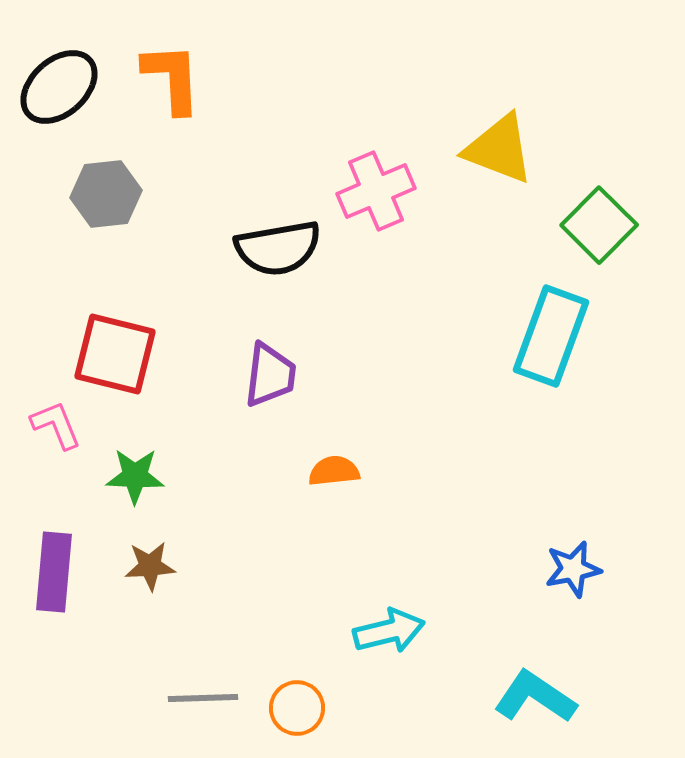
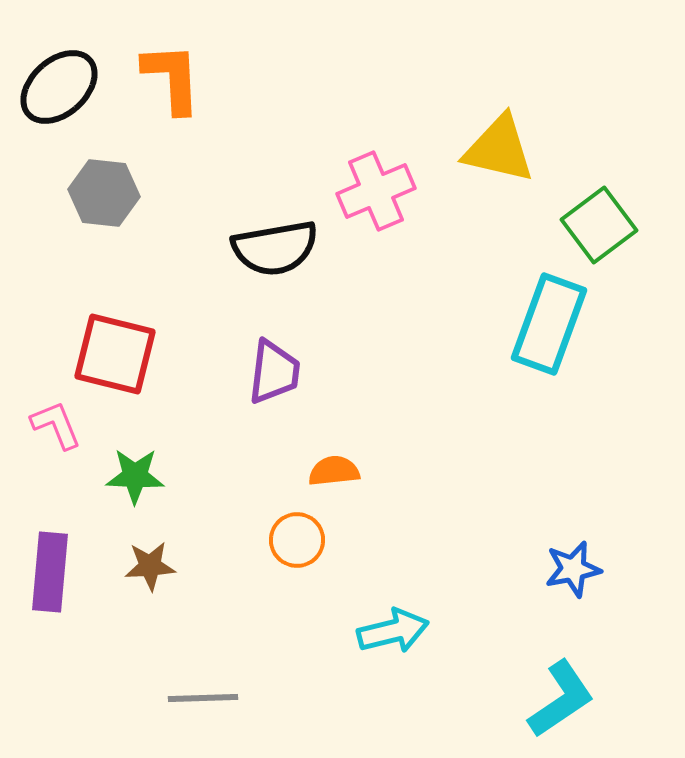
yellow triangle: rotated 8 degrees counterclockwise
gray hexagon: moved 2 px left, 1 px up; rotated 12 degrees clockwise
green square: rotated 8 degrees clockwise
black semicircle: moved 3 px left
cyan rectangle: moved 2 px left, 12 px up
purple trapezoid: moved 4 px right, 3 px up
purple rectangle: moved 4 px left
cyan arrow: moved 4 px right
cyan L-shape: moved 26 px right, 2 px down; rotated 112 degrees clockwise
orange circle: moved 168 px up
